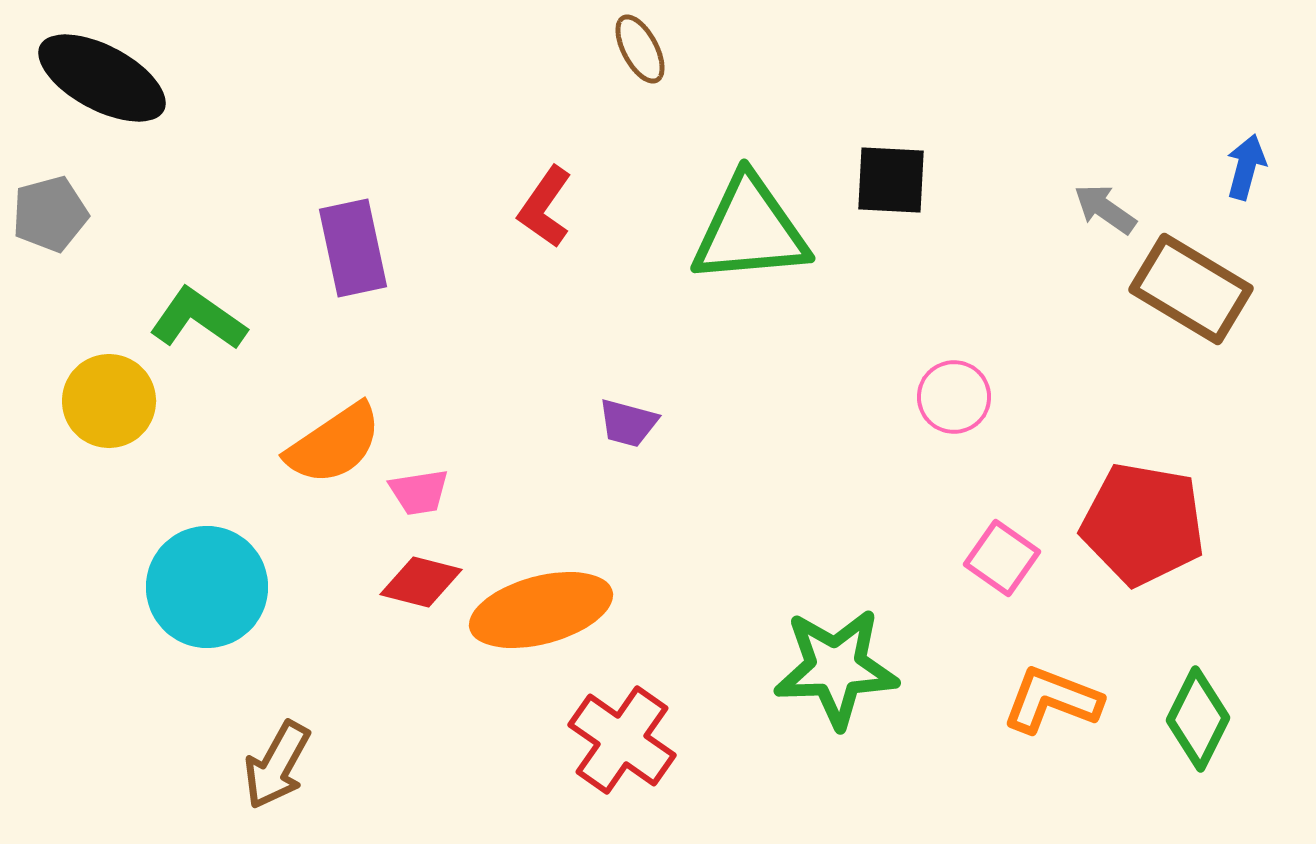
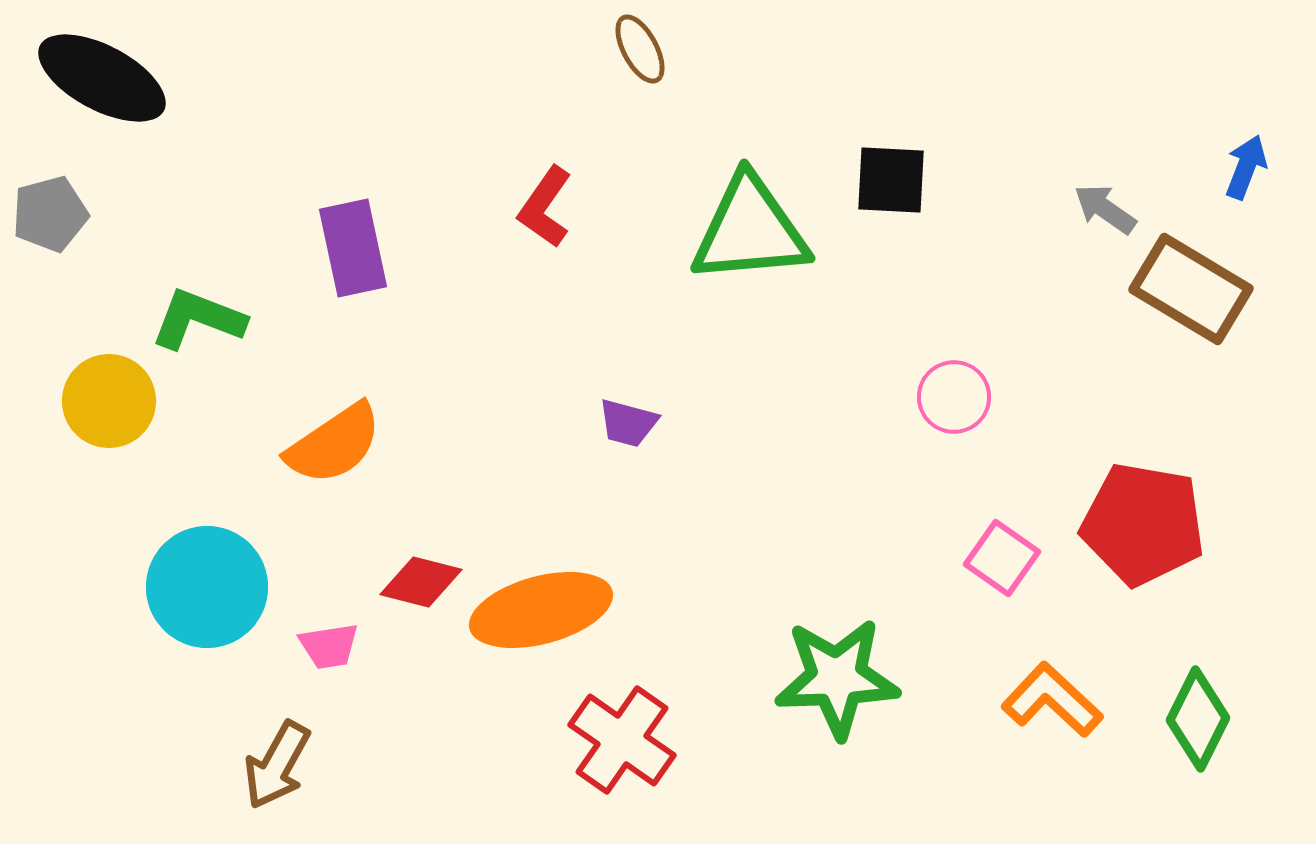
blue arrow: rotated 6 degrees clockwise
green L-shape: rotated 14 degrees counterclockwise
pink trapezoid: moved 90 px left, 154 px down
green star: moved 1 px right, 10 px down
orange L-shape: rotated 22 degrees clockwise
